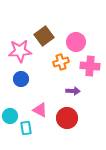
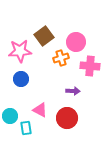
orange cross: moved 4 px up
